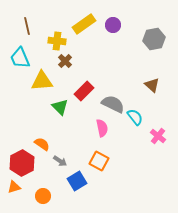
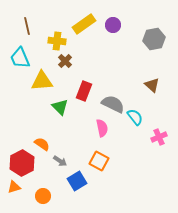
red rectangle: rotated 24 degrees counterclockwise
pink cross: moved 1 px right, 1 px down; rotated 28 degrees clockwise
